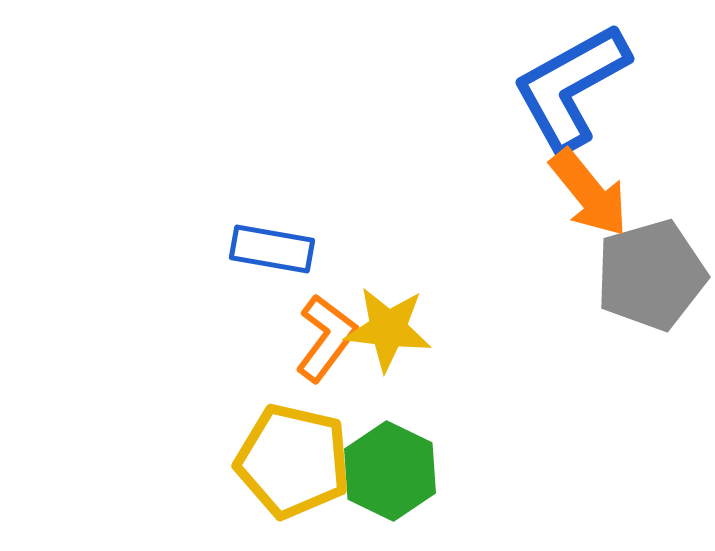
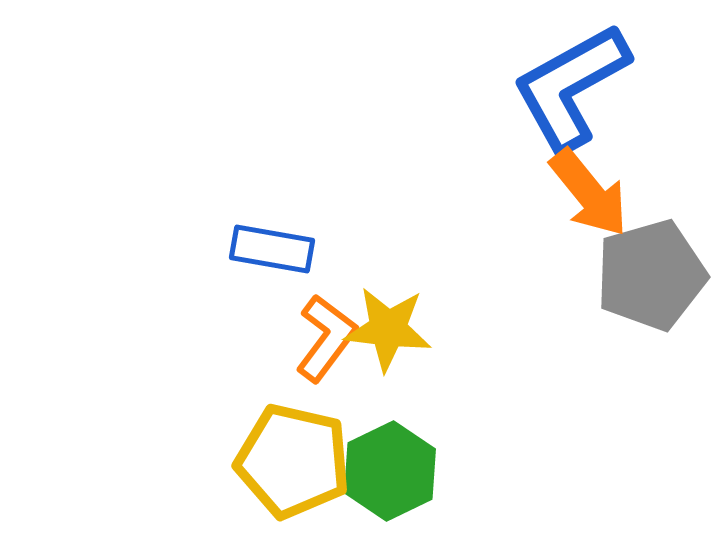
green hexagon: rotated 8 degrees clockwise
